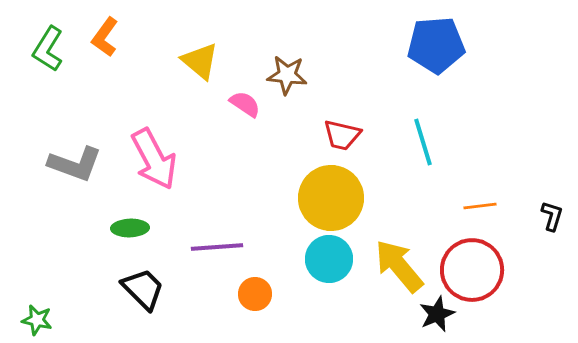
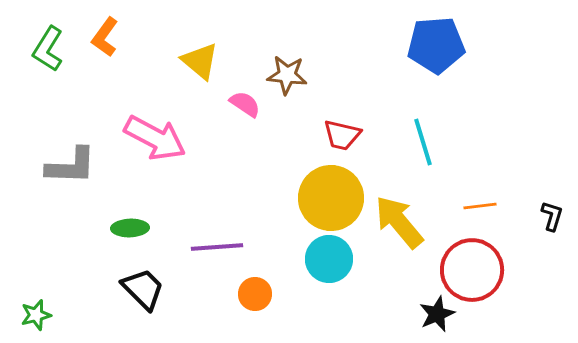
pink arrow: moved 1 px right, 21 px up; rotated 34 degrees counterclockwise
gray L-shape: moved 4 px left, 2 px down; rotated 18 degrees counterclockwise
yellow arrow: moved 44 px up
green star: moved 1 px left, 5 px up; rotated 28 degrees counterclockwise
